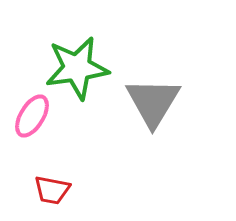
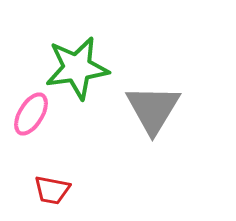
gray triangle: moved 7 px down
pink ellipse: moved 1 px left, 2 px up
